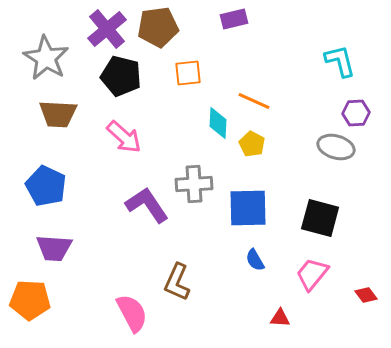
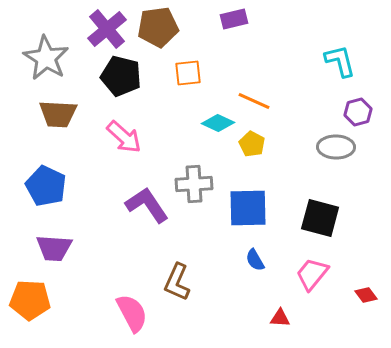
purple hexagon: moved 2 px right, 1 px up; rotated 12 degrees counterclockwise
cyan diamond: rotated 68 degrees counterclockwise
gray ellipse: rotated 15 degrees counterclockwise
